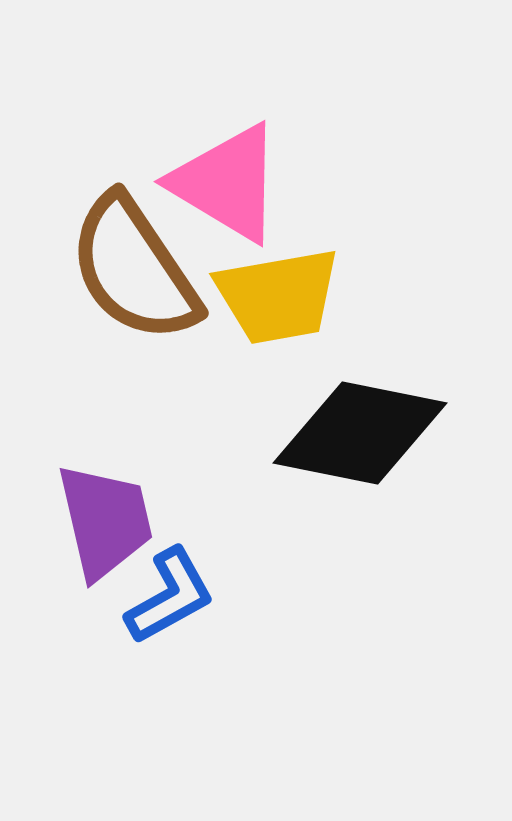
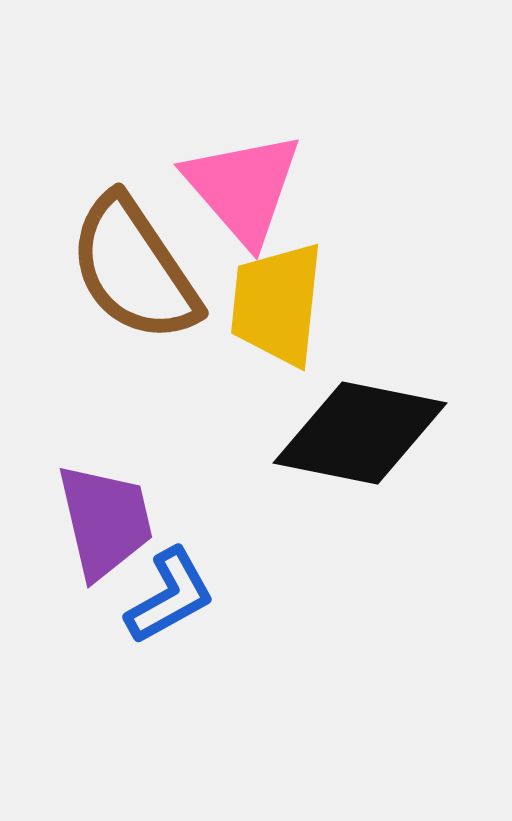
pink triangle: moved 16 px right, 5 px down; rotated 18 degrees clockwise
yellow trapezoid: moved 1 px left, 8 px down; rotated 106 degrees clockwise
